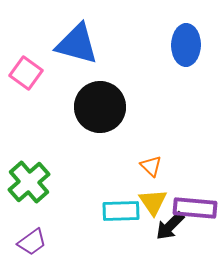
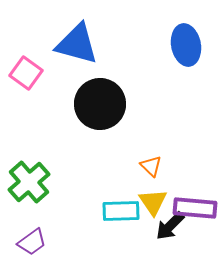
blue ellipse: rotated 12 degrees counterclockwise
black circle: moved 3 px up
